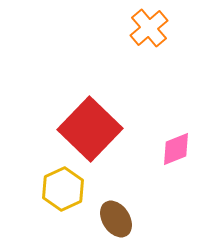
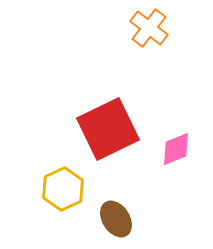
orange cross: rotated 12 degrees counterclockwise
red square: moved 18 px right; rotated 20 degrees clockwise
